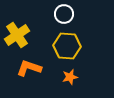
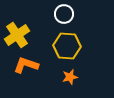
orange L-shape: moved 3 px left, 3 px up
